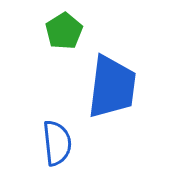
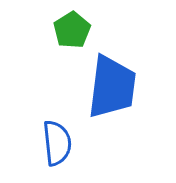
green pentagon: moved 8 px right, 1 px up
